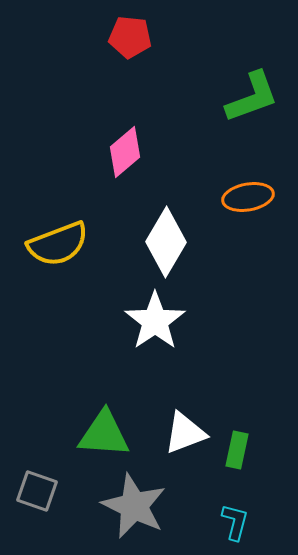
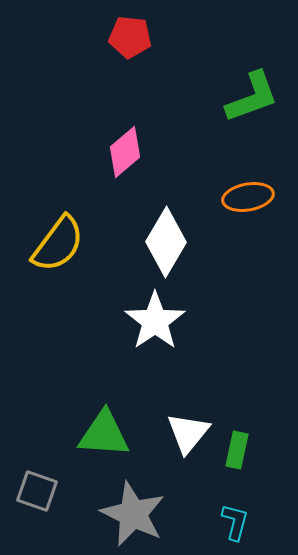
yellow semicircle: rotated 32 degrees counterclockwise
white triangle: moved 3 px right; rotated 30 degrees counterclockwise
gray star: moved 1 px left, 8 px down
